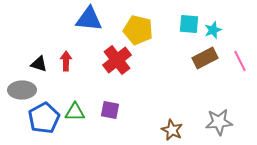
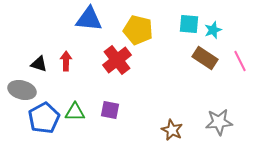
brown rectangle: rotated 60 degrees clockwise
gray ellipse: rotated 16 degrees clockwise
